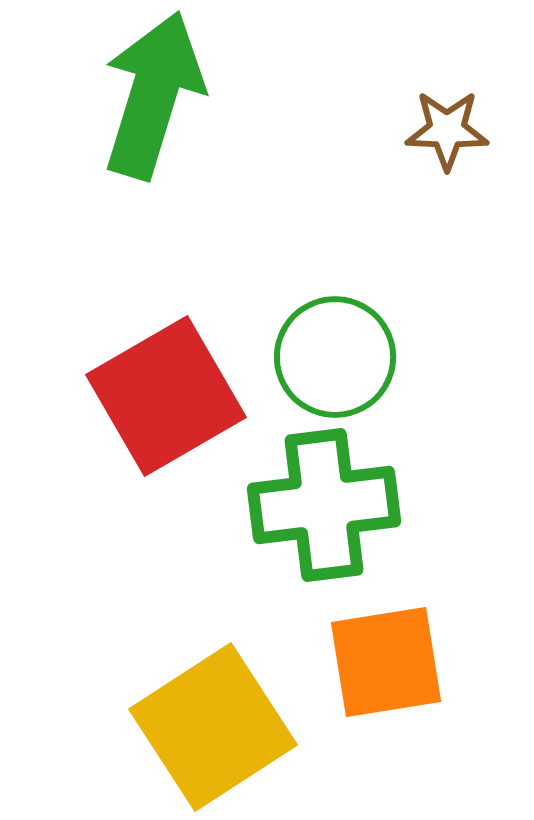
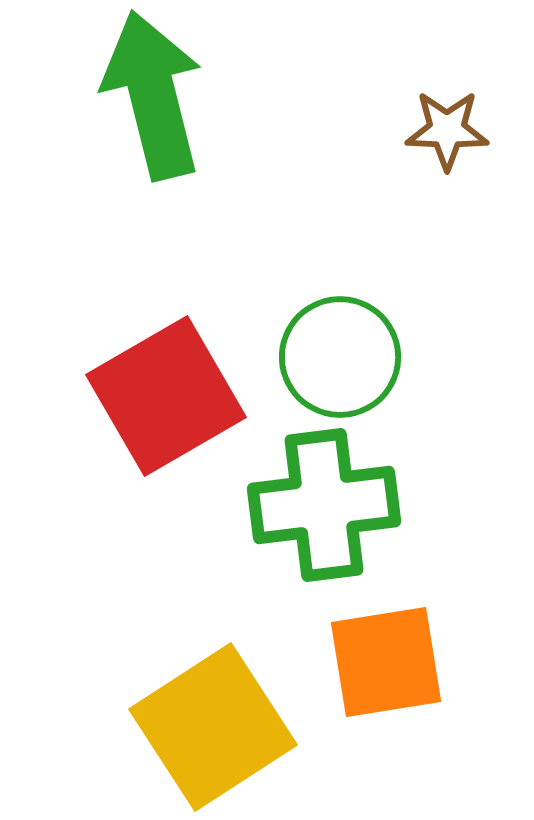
green arrow: rotated 31 degrees counterclockwise
green circle: moved 5 px right
